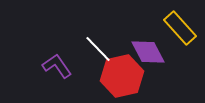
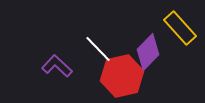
purple diamond: rotated 72 degrees clockwise
purple L-shape: rotated 12 degrees counterclockwise
